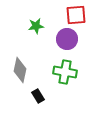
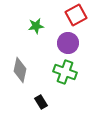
red square: rotated 25 degrees counterclockwise
purple circle: moved 1 px right, 4 px down
green cross: rotated 10 degrees clockwise
black rectangle: moved 3 px right, 6 px down
